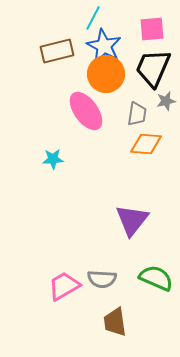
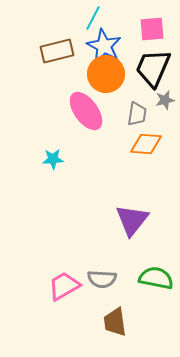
gray star: moved 1 px left, 1 px up
green semicircle: rotated 12 degrees counterclockwise
